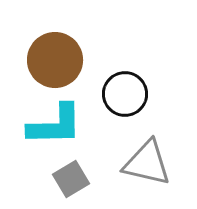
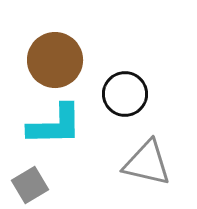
gray square: moved 41 px left, 6 px down
